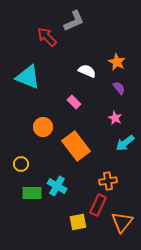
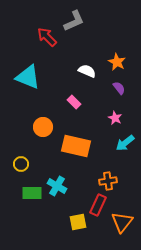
orange rectangle: rotated 40 degrees counterclockwise
